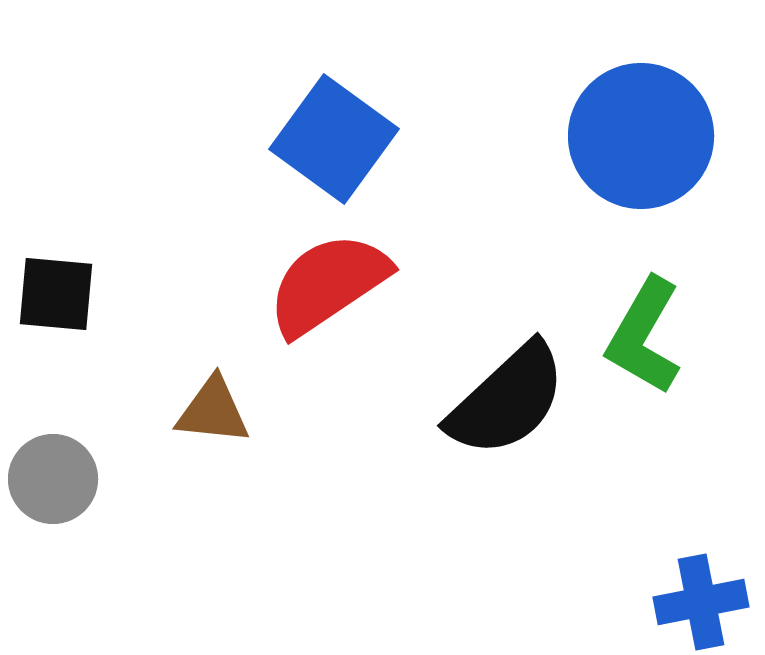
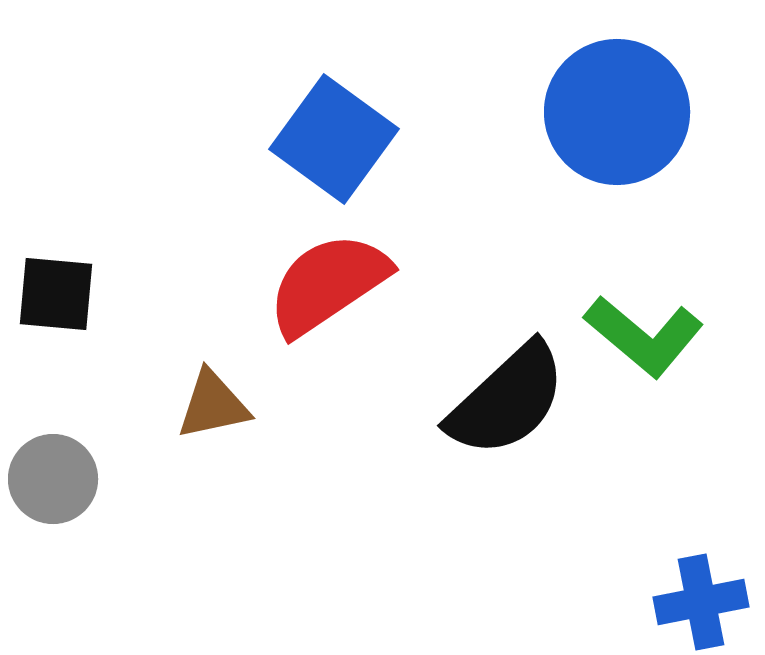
blue circle: moved 24 px left, 24 px up
green L-shape: rotated 80 degrees counterclockwise
brown triangle: moved 6 px up; rotated 18 degrees counterclockwise
